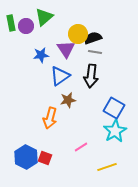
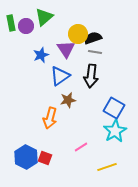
blue star: rotated 14 degrees counterclockwise
